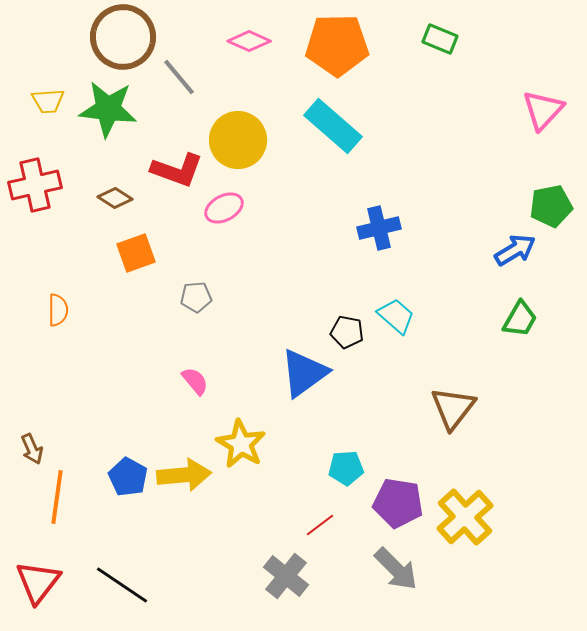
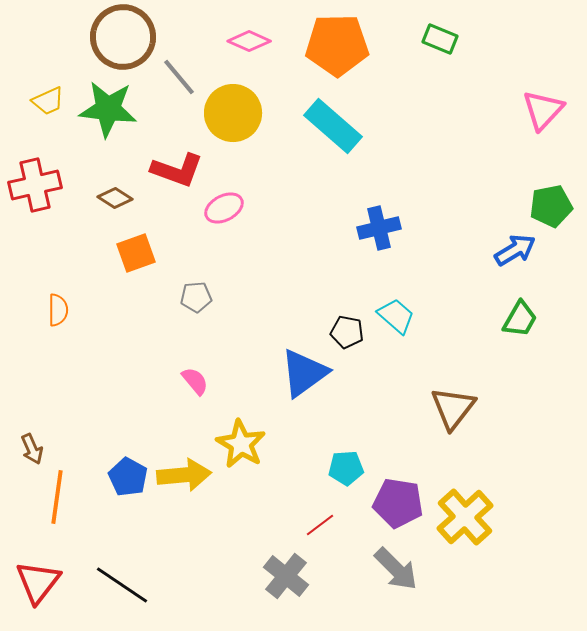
yellow trapezoid: rotated 20 degrees counterclockwise
yellow circle: moved 5 px left, 27 px up
